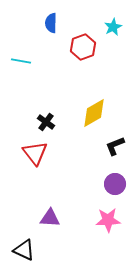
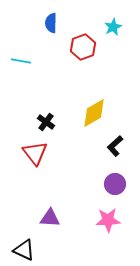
black L-shape: rotated 20 degrees counterclockwise
